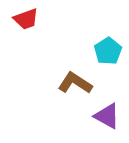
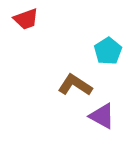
brown L-shape: moved 2 px down
purple triangle: moved 5 px left
